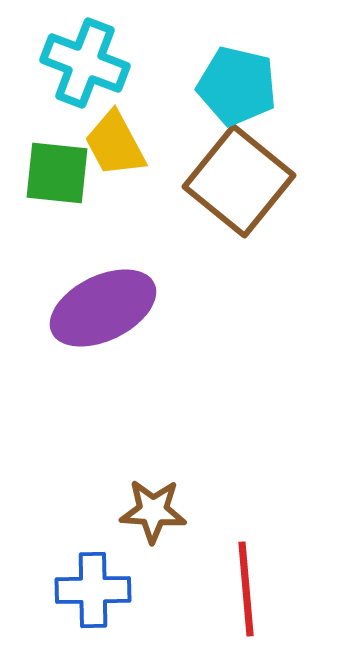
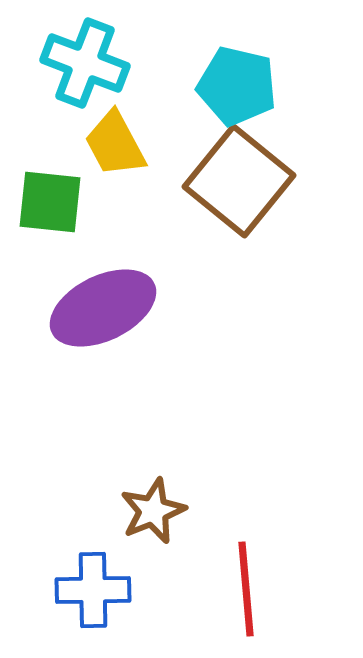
green square: moved 7 px left, 29 px down
brown star: rotated 26 degrees counterclockwise
